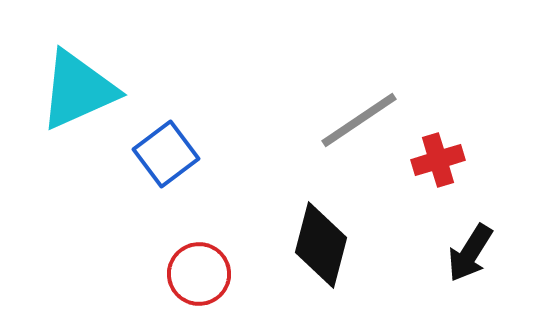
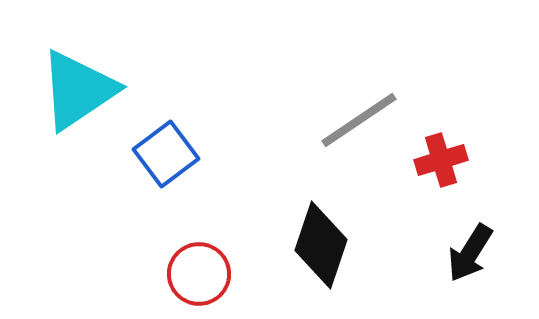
cyan triangle: rotated 10 degrees counterclockwise
red cross: moved 3 px right
black diamond: rotated 4 degrees clockwise
